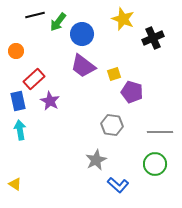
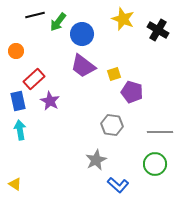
black cross: moved 5 px right, 8 px up; rotated 35 degrees counterclockwise
